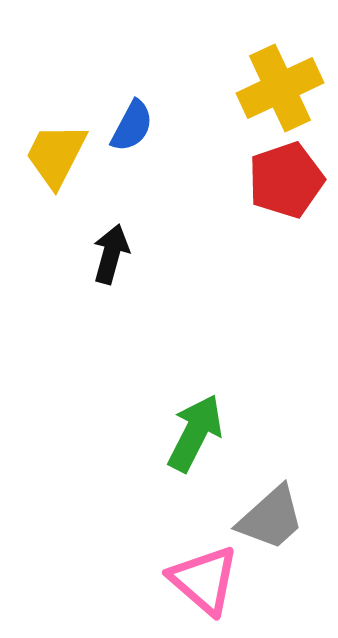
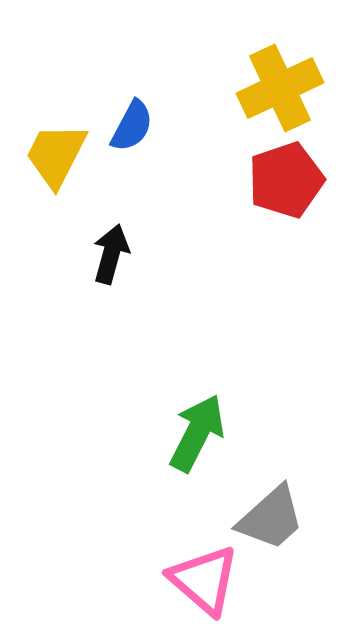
green arrow: moved 2 px right
